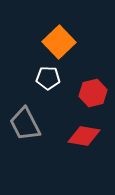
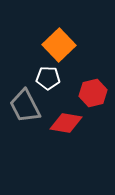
orange square: moved 3 px down
gray trapezoid: moved 18 px up
red diamond: moved 18 px left, 13 px up
